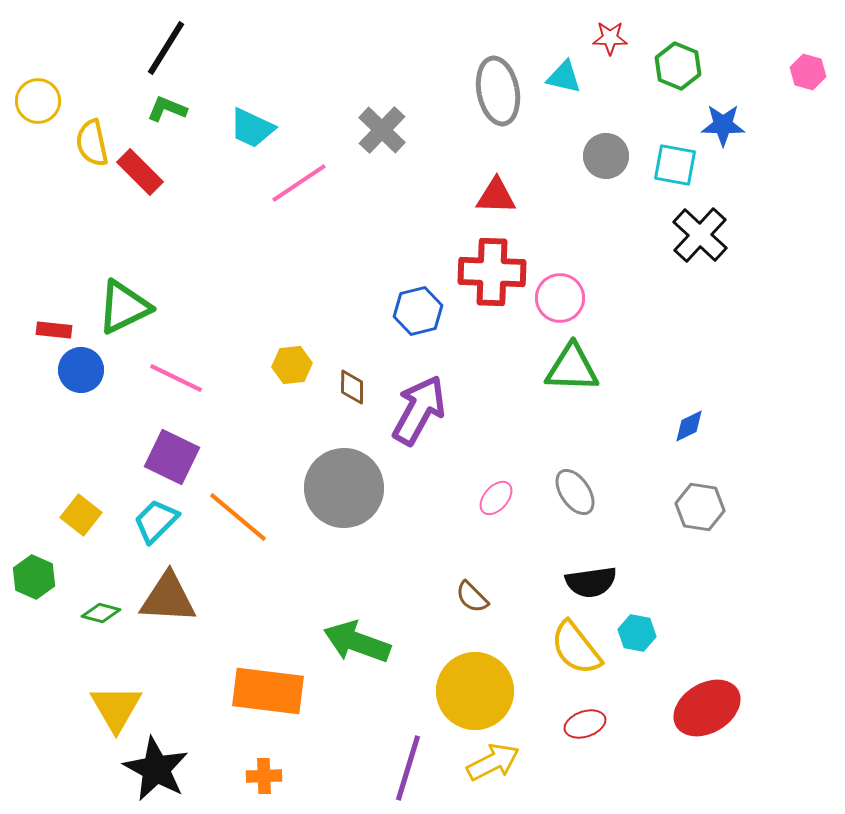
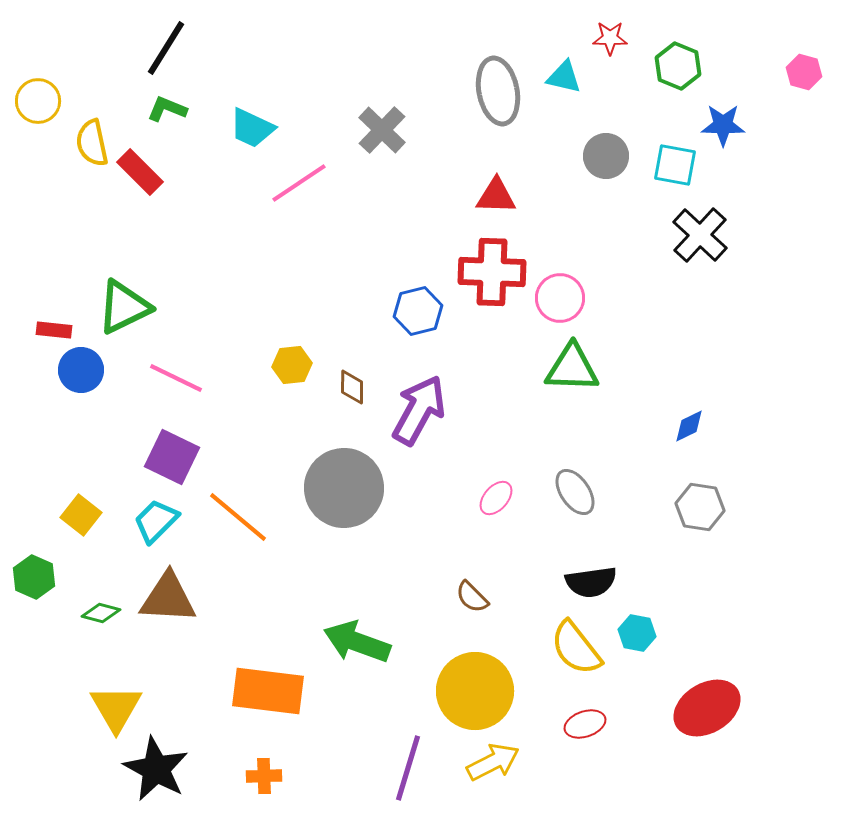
pink hexagon at (808, 72): moved 4 px left
